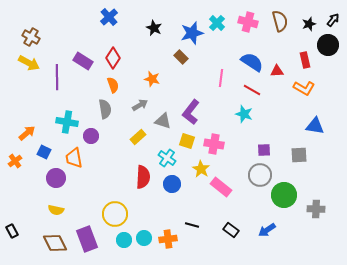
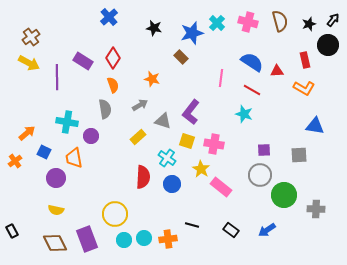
black star at (154, 28): rotated 14 degrees counterclockwise
brown cross at (31, 37): rotated 24 degrees clockwise
